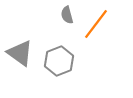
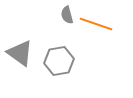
orange line: rotated 72 degrees clockwise
gray hexagon: rotated 12 degrees clockwise
